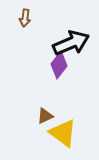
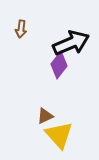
brown arrow: moved 4 px left, 11 px down
yellow triangle: moved 4 px left, 2 px down; rotated 12 degrees clockwise
